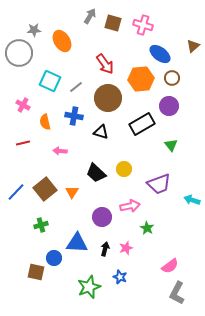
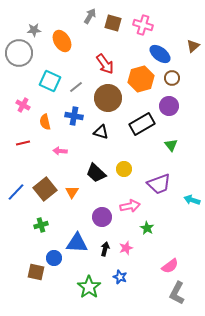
orange hexagon at (141, 79): rotated 10 degrees counterclockwise
green star at (89, 287): rotated 15 degrees counterclockwise
